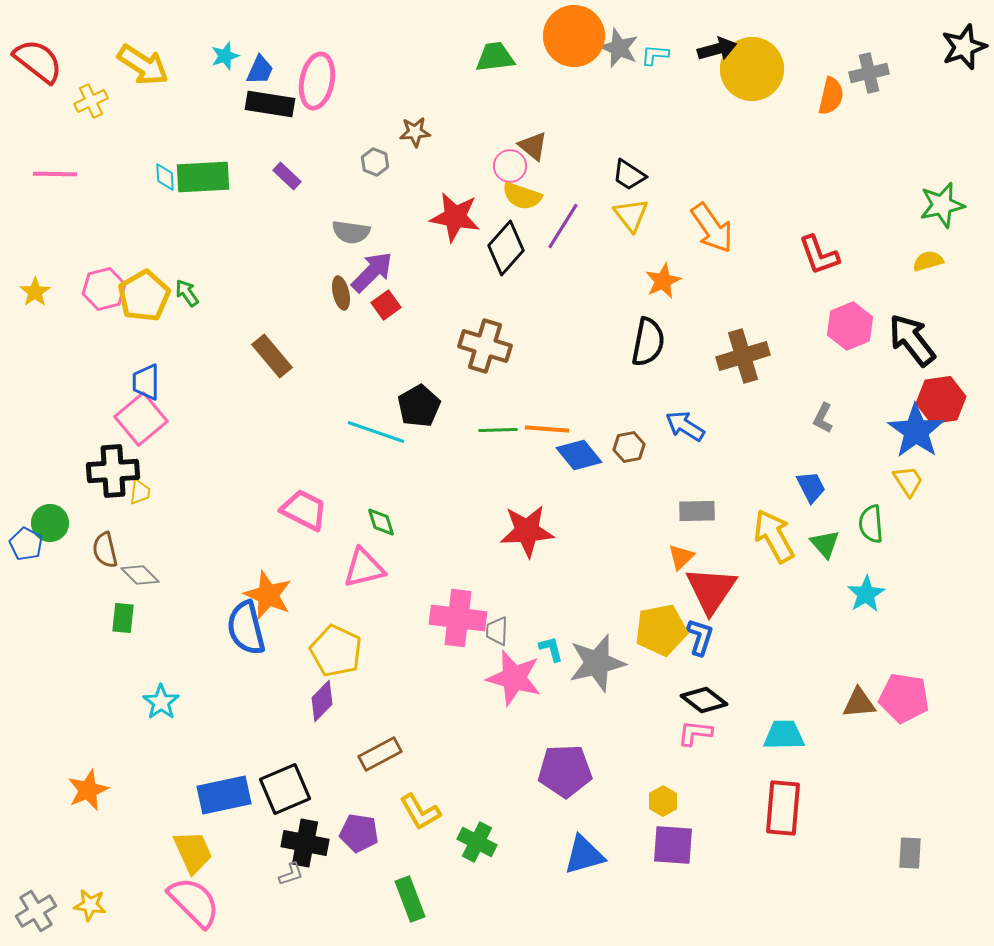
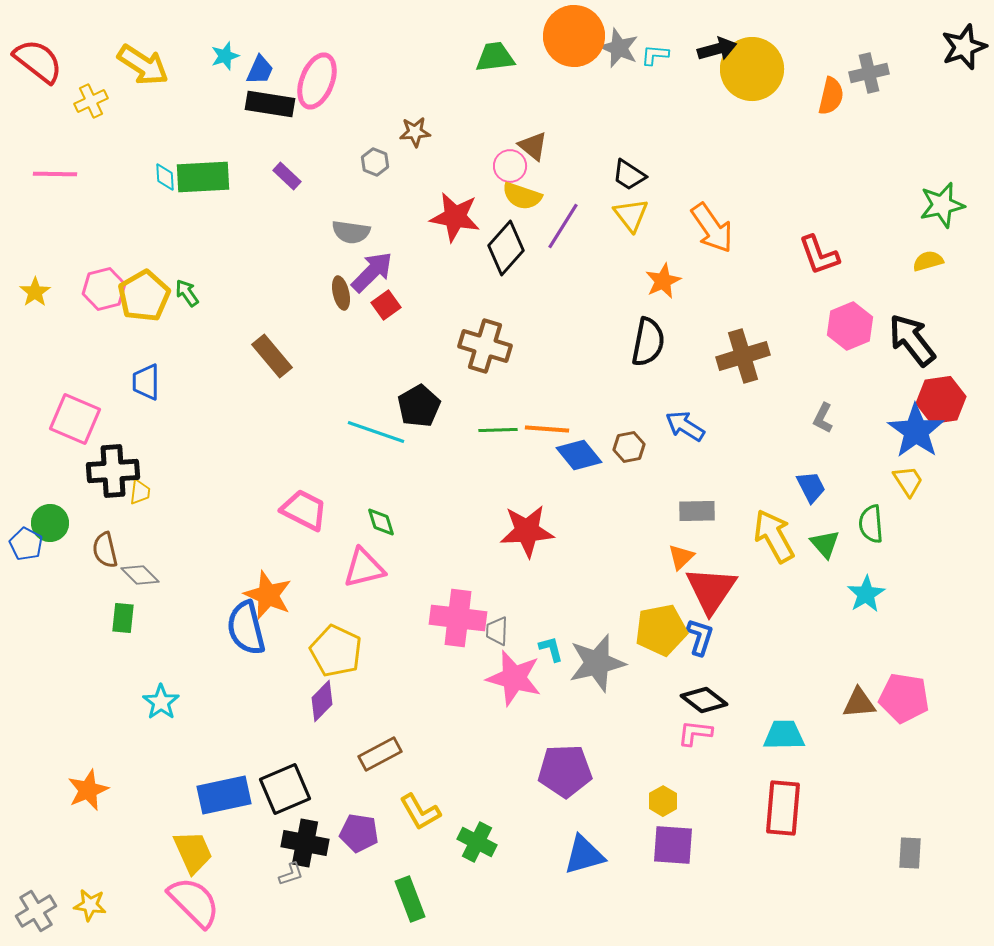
pink ellipse at (317, 81): rotated 10 degrees clockwise
pink square at (141, 419): moved 66 px left; rotated 27 degrees counterclockwise
